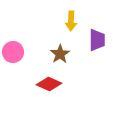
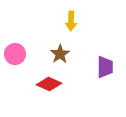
purple trapezoid: moved 8 px right, 27 px down
pink circle: moved 2 px right, 2 px down
